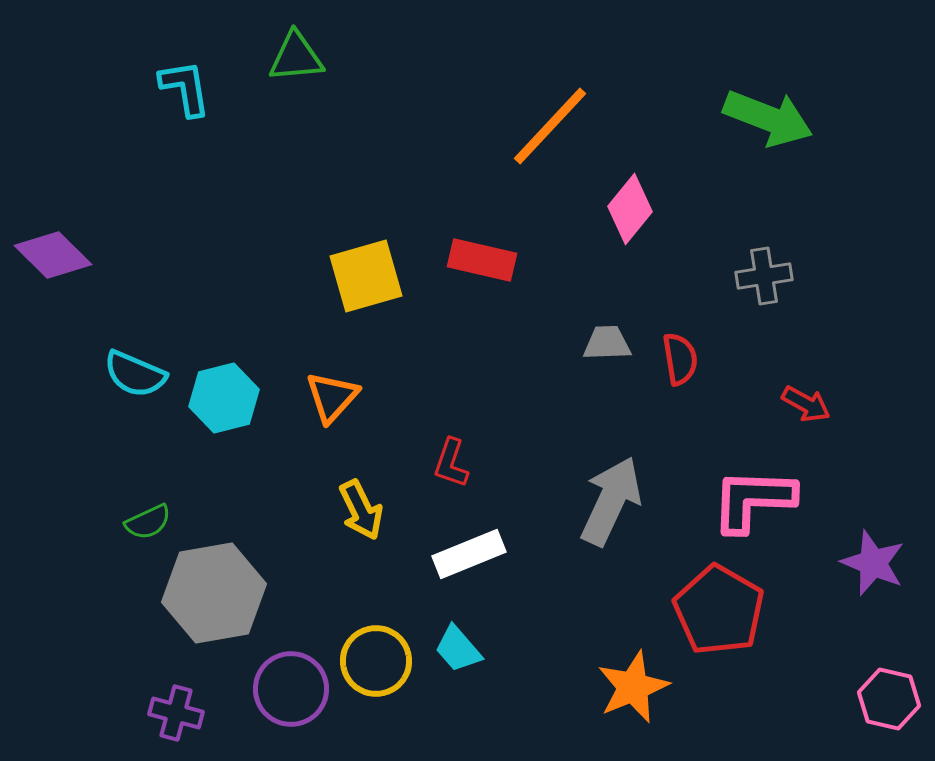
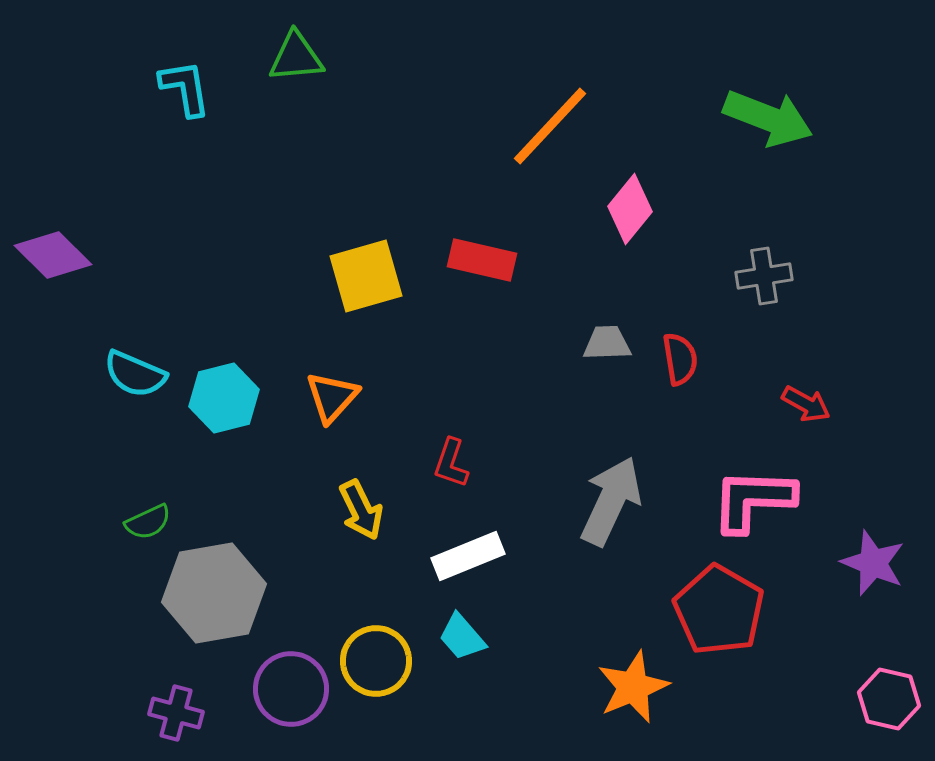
white rectangle: moved 1 px left, 2 px down
cyan trapezoid: moved 4 px right, 12 px up
